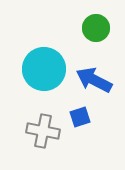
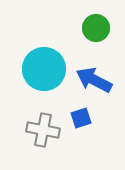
blue square: moved 1 px right, 1 px down
gray cross: moved 1 px up
